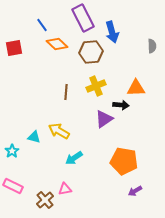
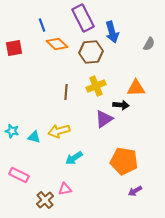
blue line: rotated 16 degrees clockwise
gray semicircle: moved 3 px left, 2 px up; rotated 32 degrees clockwise
yellow arrow: rotated 45 degrees counterclockwise
cyan star: moved 20 px up; rotated 24 degrees counterclockwise
pink rectangle: moved 6 px right, 11 px up
